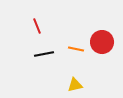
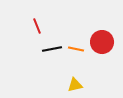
black line: moved 8 px right, 5 px up
